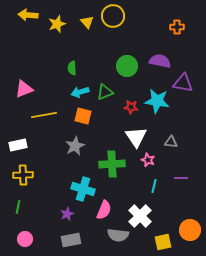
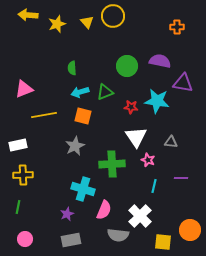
yellow square: rotated 18 degrees clockwise
